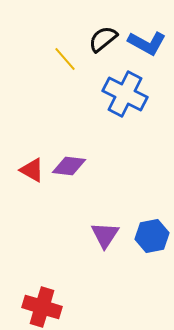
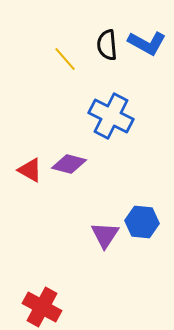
black semicircle: moved 4 px right, 6 px down; rotated 56 degrees counterclockwise
blue cross: moved 14 px left, 22 px down
purple diamond: moved 2 px up; rotated 8 degrees clockwise
red triangle: moved 2 px left
blue hexagon: moved 10 px left, 14 px up; rotated 16 degrees clockwise
red cross: rotated 12 degrees clockwise
